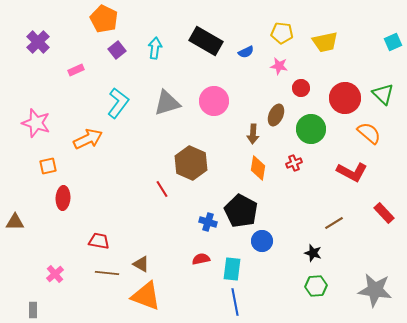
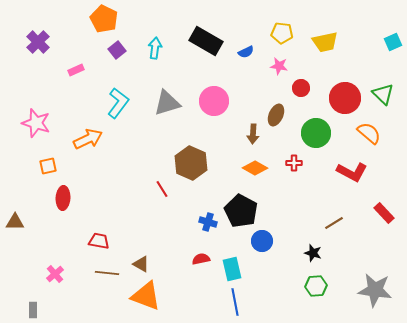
green circle at (311, 129): moved 5 px right, 4 px down
red cross at (294, 163): rotated 21 degrees clockwise
orange diamond at (258, 168): moved 3 px left; rotated 70 degrees counterclockwise
cyan rectangle at (232, 269): rotated 20 degrees counterclockwise
